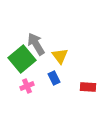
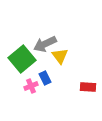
gray arrow: moved 9 px right; rotated 85 degrees counterclockwise
blue rectangle: moved 9 px left
pink cross: moved 4 px right
